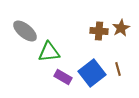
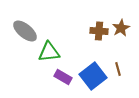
blue square: moved 1 px right, 3 px down
